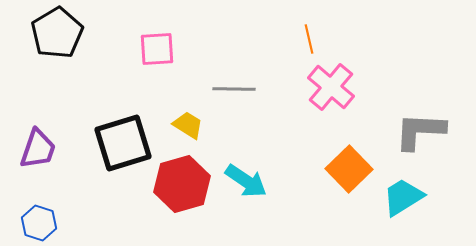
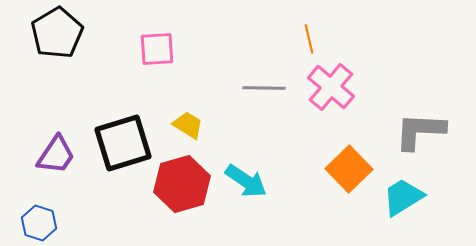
gray line: moved 30 px right, 1 px up
purple trapezoid: moved 18 px right, 6 px down; rotated 15 degrees clockwise
